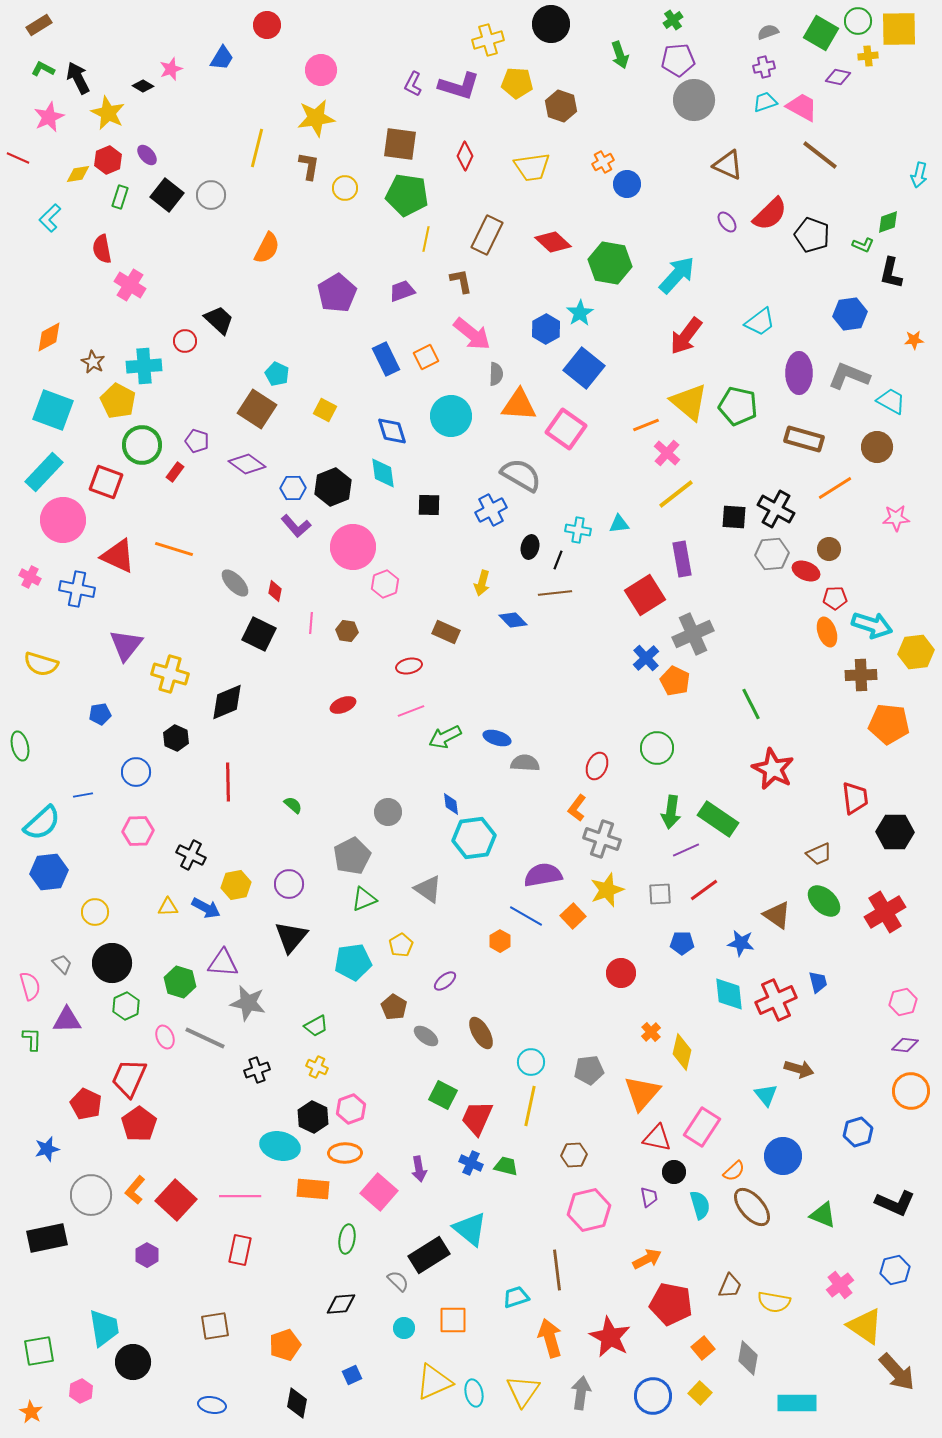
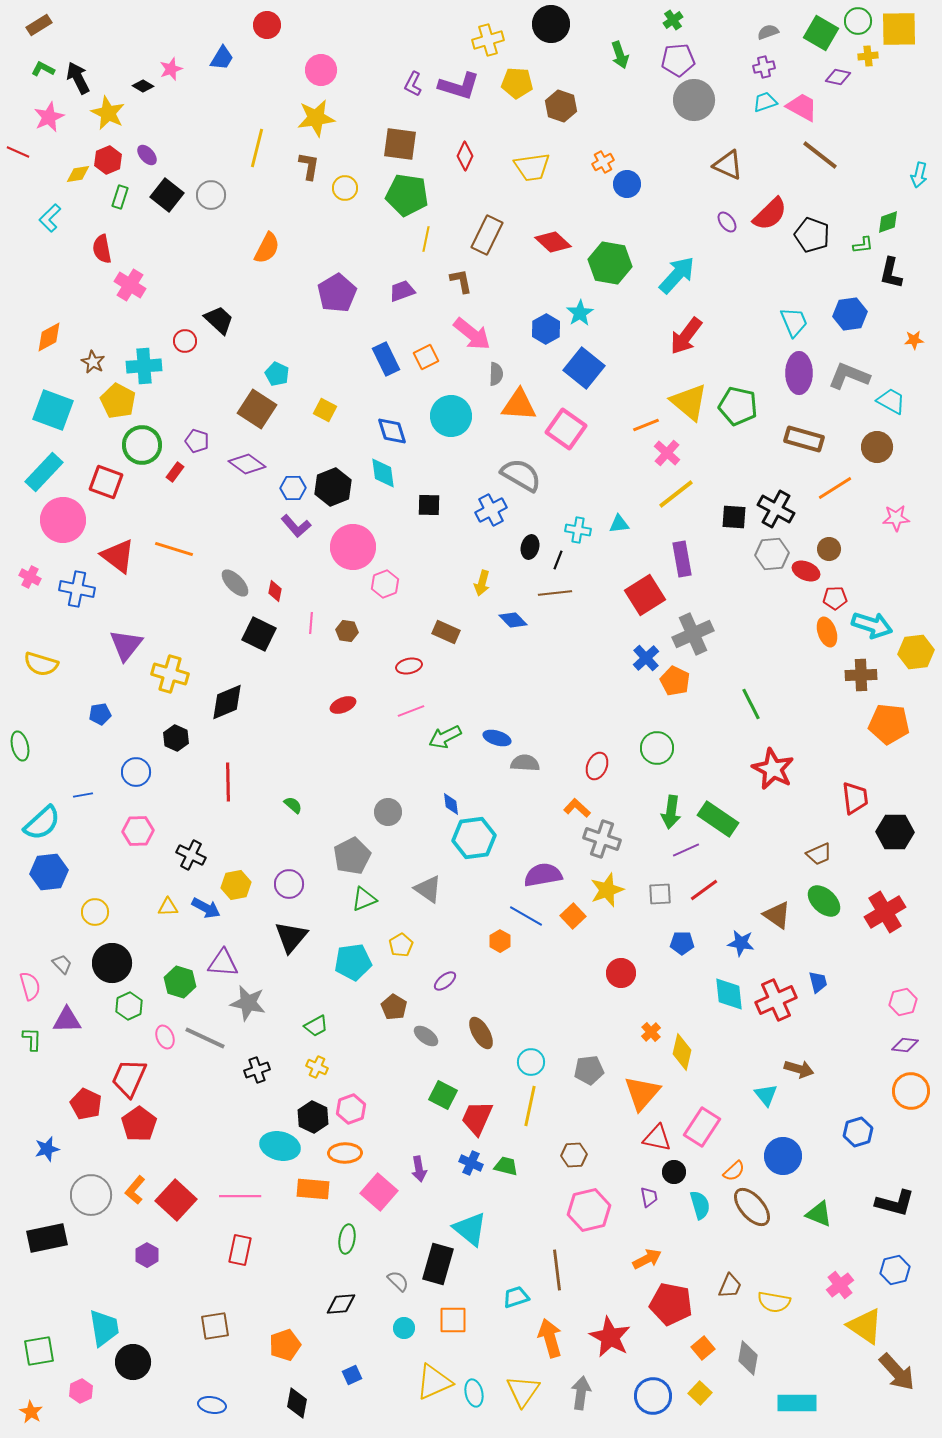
red line at (18, 158): moved 6 px up
green L-shape at (863, 245): rotated 30 degrees counterclockwise
cyan trapezoid at (760, 322): moved 34 px right; rotated 76 degrees counterclockwise
red triangle at (118, 556): rotated 12 degrees clockwise
orange L-shape at (577, 808): rotated 96 degrees clockwise
green hexagon at (126, 1006): moved 3 px right
black L-shape at (895, 1203): rotated 9 degrees counterclockwise
green triangle at (823, 1215): moved 4 px left, 1 px up
black rectangle at (429, 1255): moved 9 px right, 9 px down; rotated 42 degrees counterclockwise
